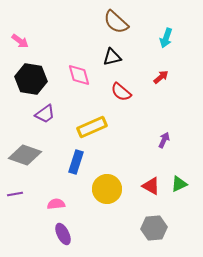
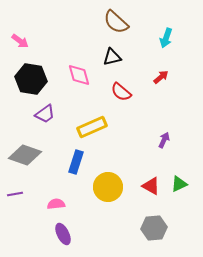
yellow circle: moved 1 px right, 2 px up
